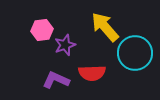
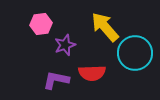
pink hexagon: moved 1 px left, 6 px up
purple L-shape: rotated 12 degrees counterclockwise
